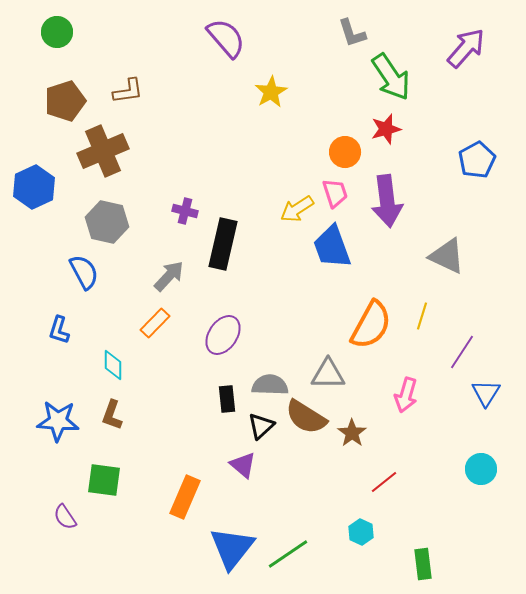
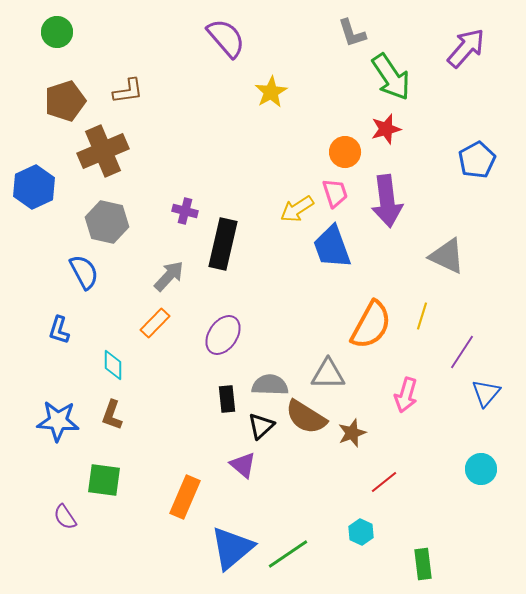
blue triangle at (486, 393): rotated 8 degrees clockwise
brown star at (352, 433): rotated 16 degrees clockwise
blue triangle at (232, 548): rotated 12 degrees clockwise
